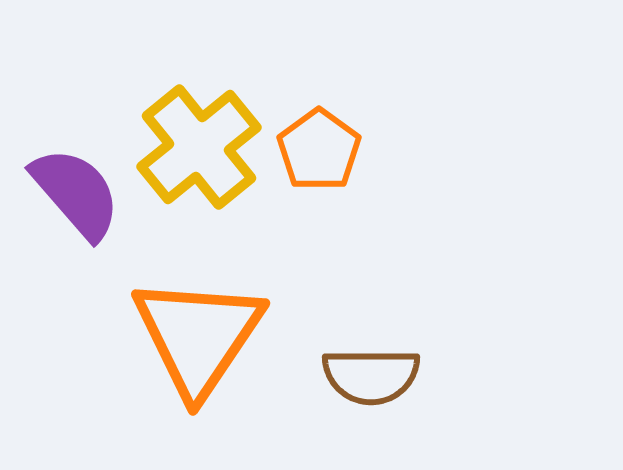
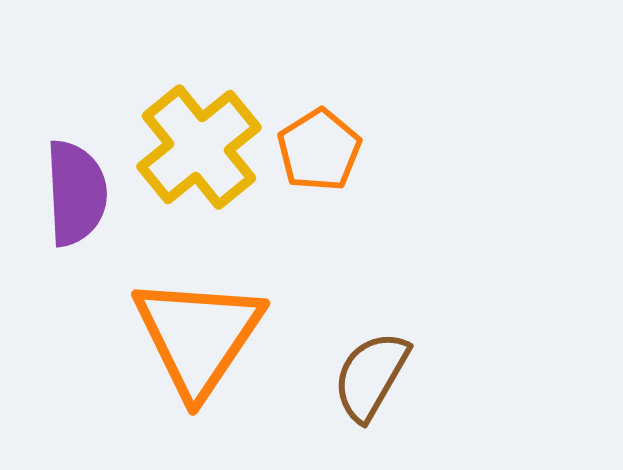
orange pentagon: rotated 4 degrees clockwise
purple semicircle: rotated 38 degrees clockwise
brown semicircle: rotated 120 degrees clockwise
